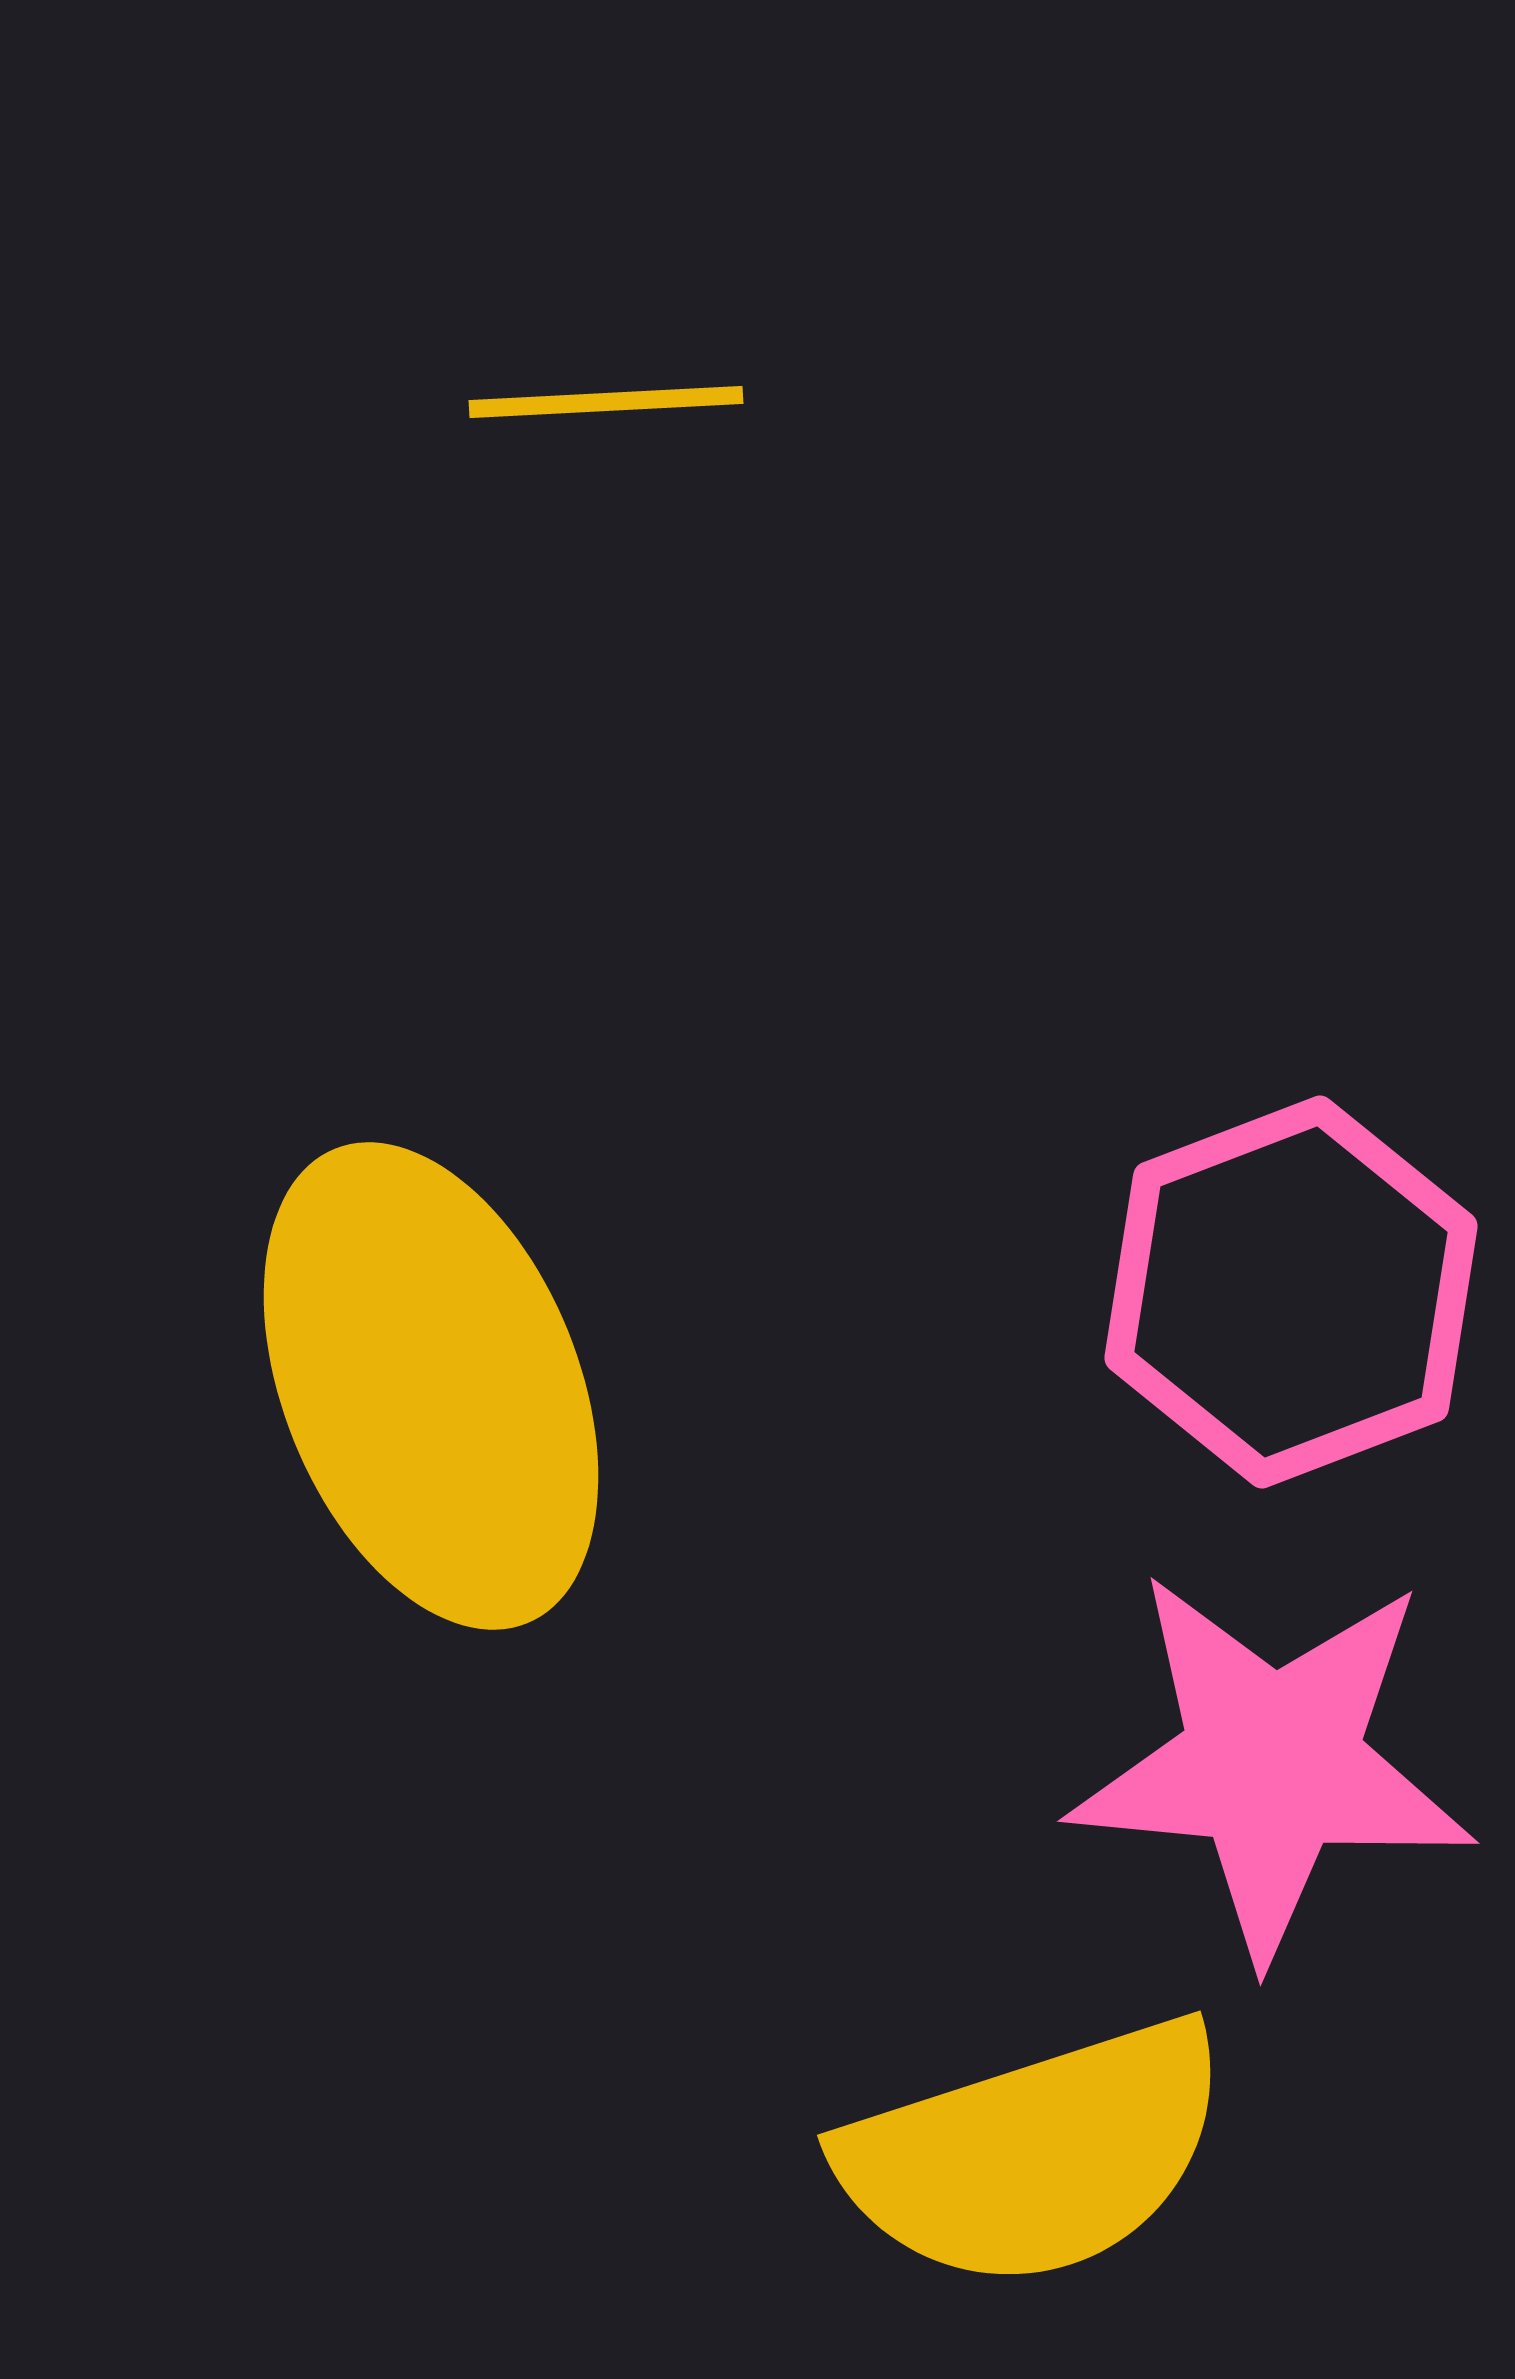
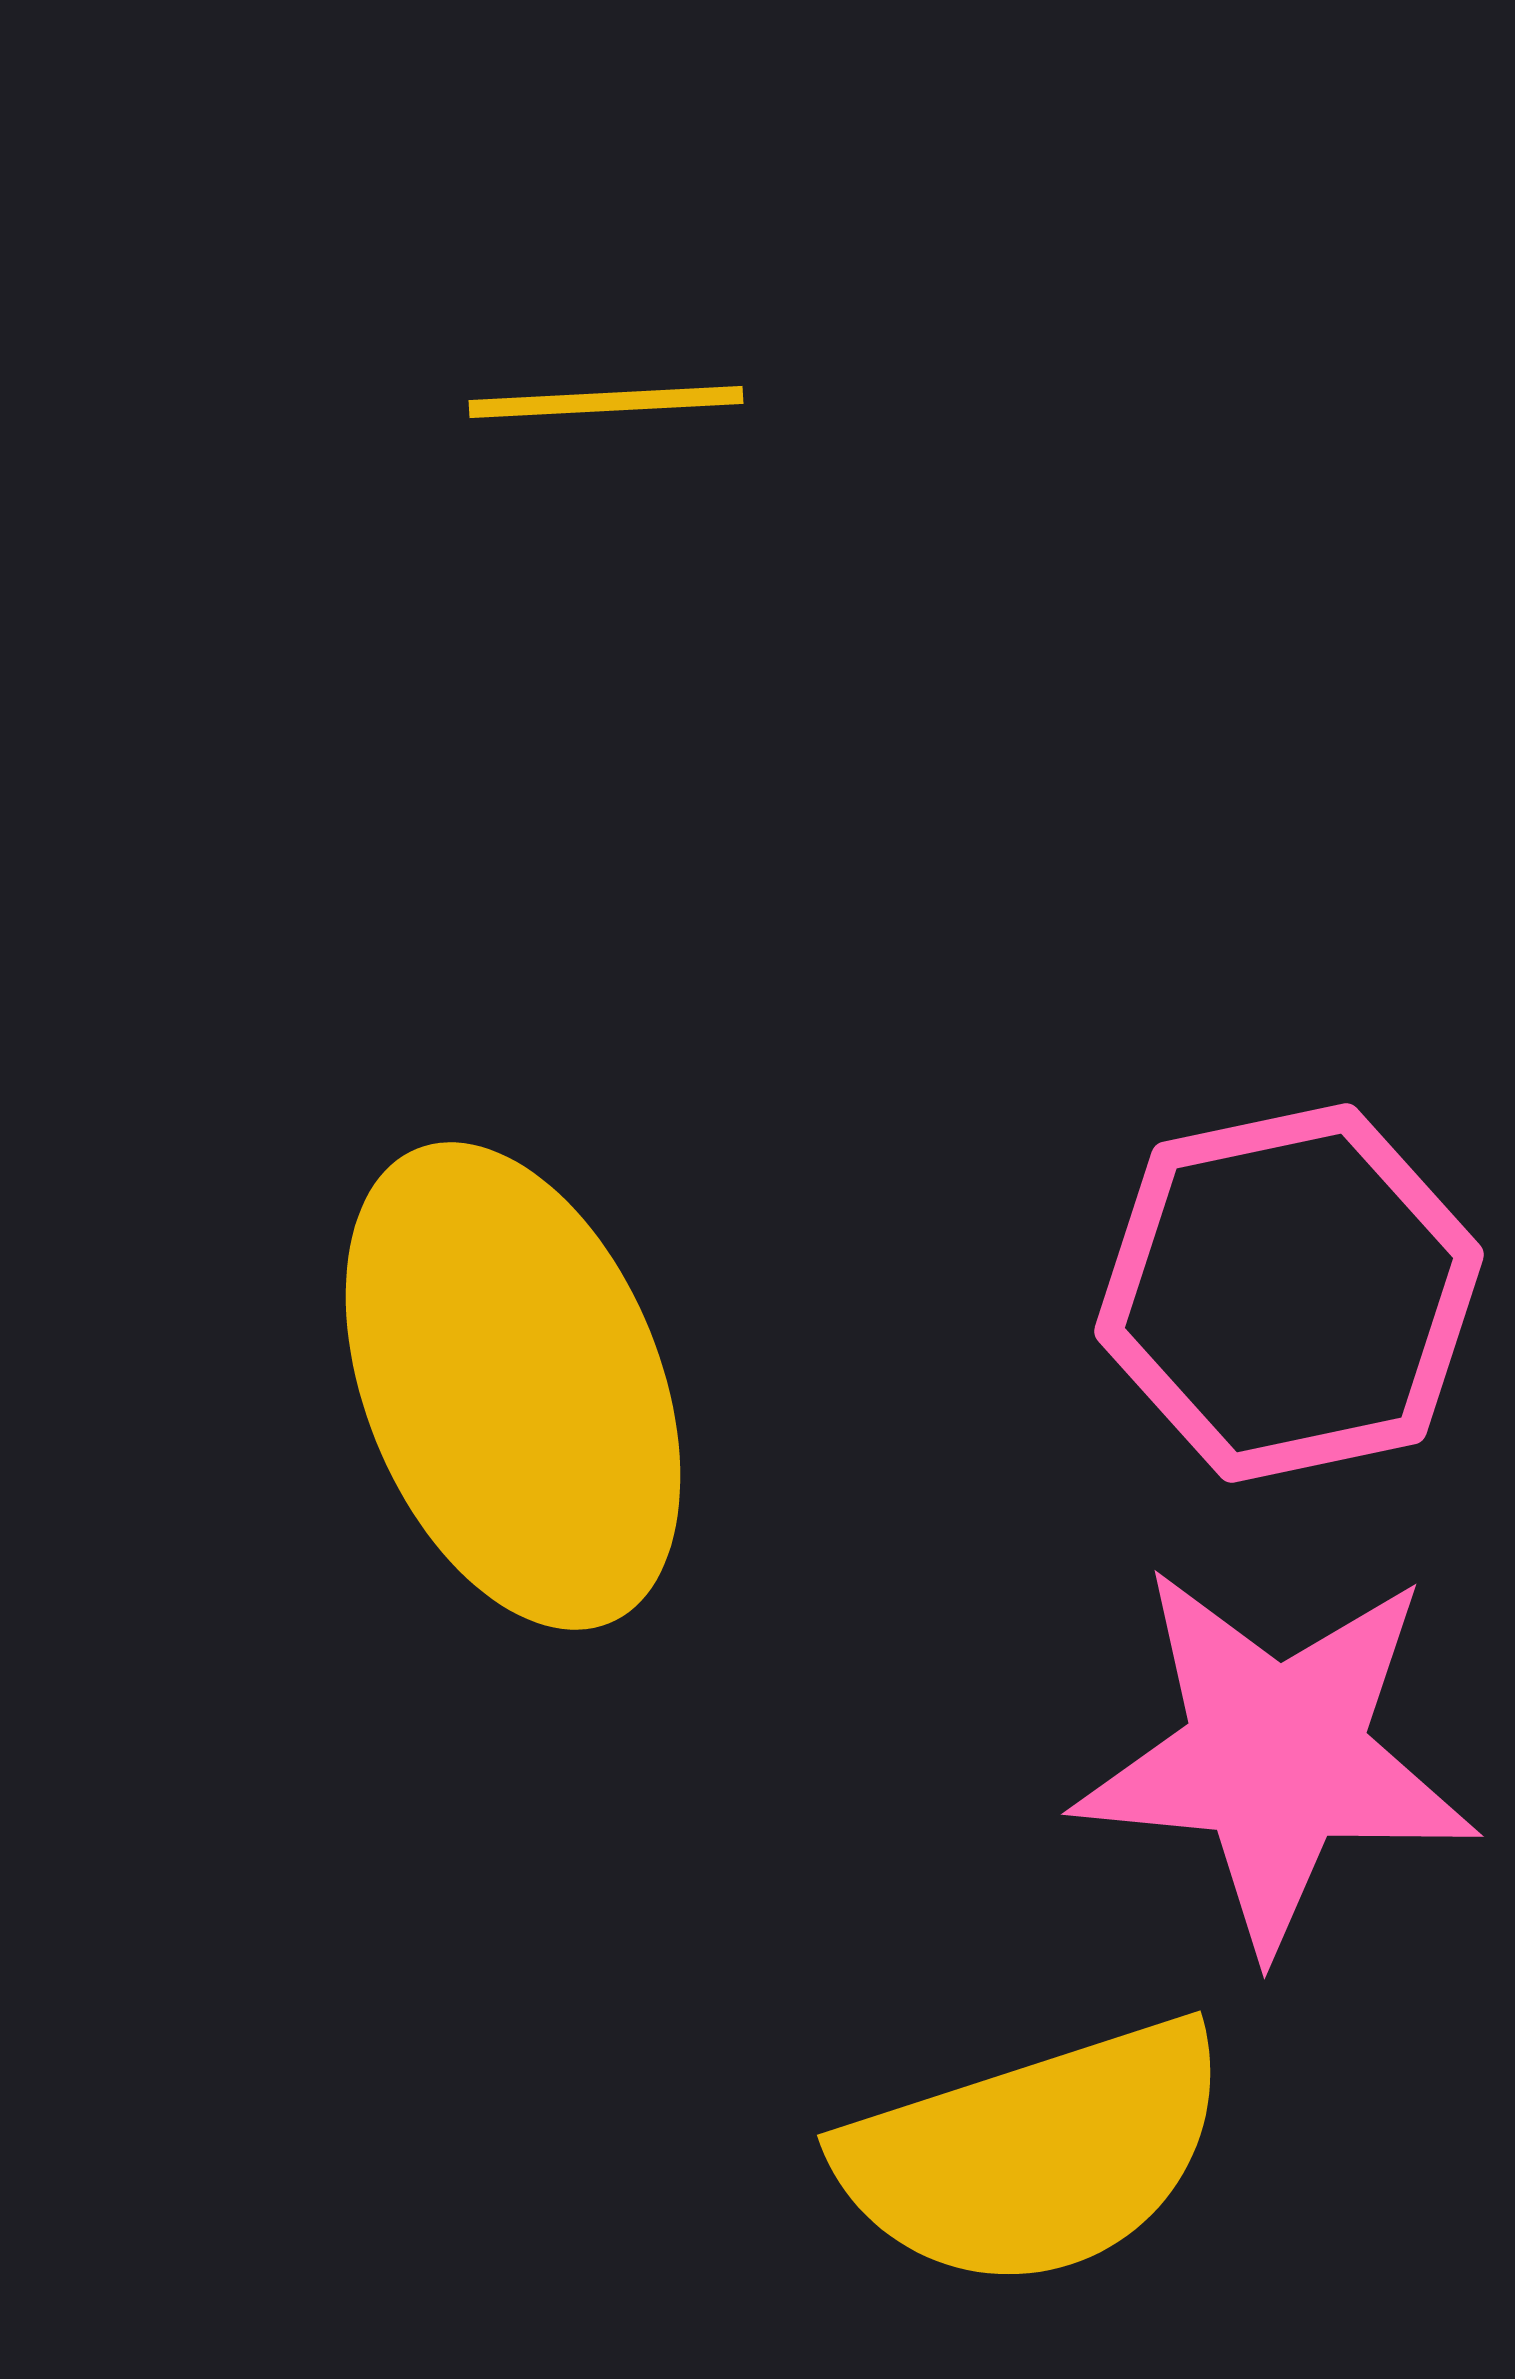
pink hexagon: moved 2 px left, 1 px down; rotated 9 degrees clockwise
yellow ellipse: moved 82 px right
pink star: moved 4 px right, 7 px up
